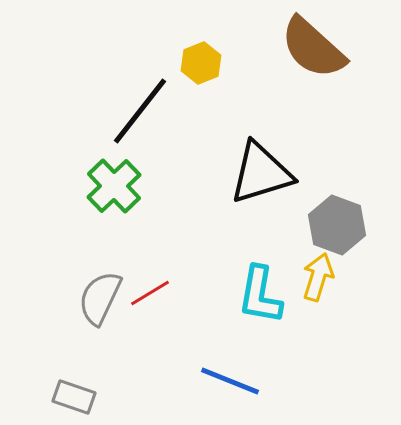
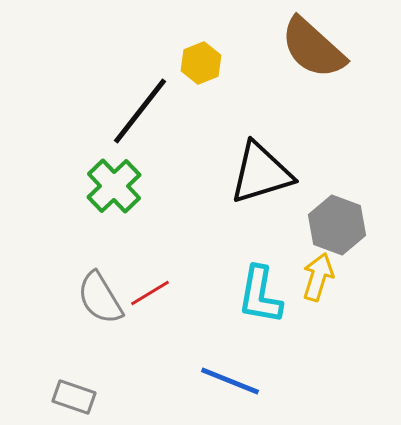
gray semicircle: rotated 56 degrees counterclockwise
